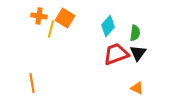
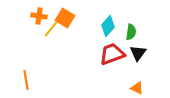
yellow line: rotated 24 degrees clockwise
green semicircle: moved 4 px left, 1 px up
red trapezoid: moved 4 px left
orange line: moved 6 px left, 3 px up
